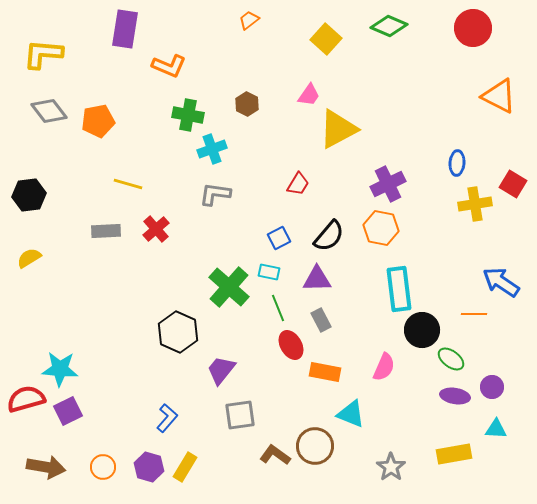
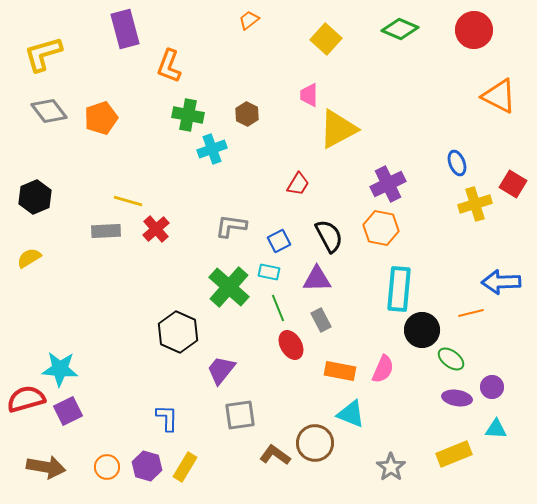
green diamond at (389, 26): moved 11 px right, 3 px down
red circle at (473, 28): moved 1 px right, 2 px down
purple rectangle at (125, 29): rotated 24 degrees counterclockwise
yellow L-shape at (43, 54): rotated 21 degrees counterclockwise
orange L-shape at (169, 66): rotated 88 degrees clockwise
pink trapezoid at (309, 95): rotated 145 degrees clockwise
brown hexagon at (247, 104): moved 10 px down
orange pentagon at (98, 121): moved 3 px right, 3 px up; rotated 8 degrees counterclockwise
blue ellipse at (457, 163): rotated 25 degrees counterclockwise
yellow line at (128, 184): moved 17 px down
gray L-shape at (215, 194): moved 16 px right, 32 px down
black hexagon at (29, 195): moved 6 px right, 2 px down; rotated 16 degrees counterclockwise
yellow cross at (475, 204): rotated 8 degrees counterclockwise
black semicircle at (329, 236): rotated 68 degrees counterclockwise
blue square at (279, 238): moved 3 px down
blue arrow at (501, 282): rotated 36 degrees counterclockwise
cyan rectangle at (399, 289): rotated 12 degrees clockwise
orange line at (474, 314): moved 3 px left, 1 px up; rotated 15 degrees counterclockwise
pink semicircle at (384, 367): moved 1 px left, 2 px down
orange rectangle at (325, 372): moved 15 px right, 1 px up
purple ellipse at (455, 396): moved 2 px right, 2 px down
blue L-shape at (167, 418): rotated 40 degrees counterclockwise
brown circle at (315, 446): moved 3 px up
yellow rectangle at (454, 454): rotated 12 degrees counterclockwise
orange circle at (103, 467): moved 4 px right
purple hexagon at (149, 467): moved 2 px left, 1 px up
